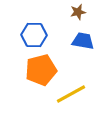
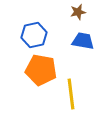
blue hexagon: rotated 15 degrees counterclockwise
orange pentagon: rotated 24 degrees clockwise
yellow line: rotated 68 degrees counterclockwise
